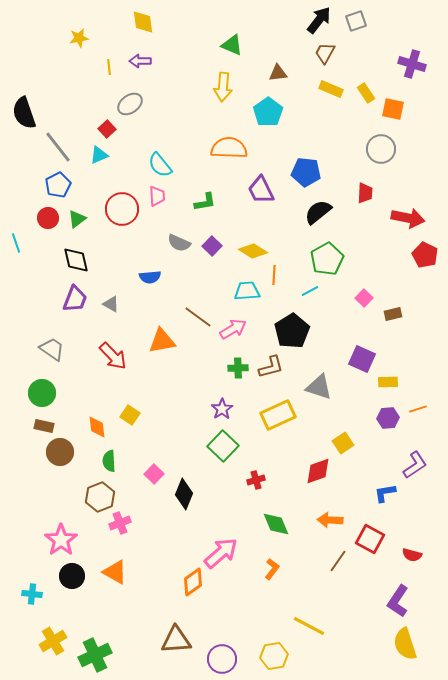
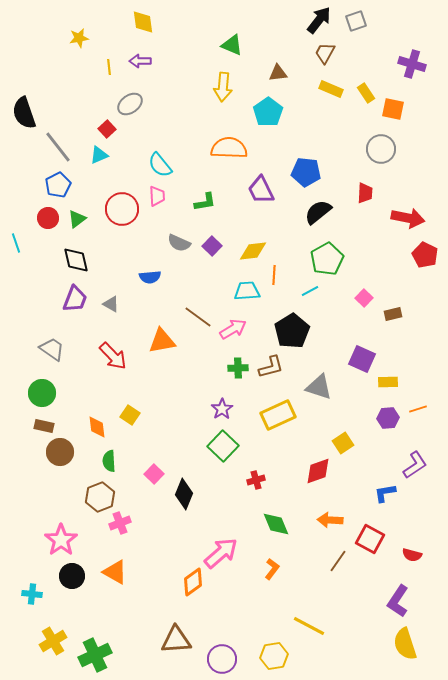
yellow diamond at (253, 251): rotated 40 degrees counterclockwise
